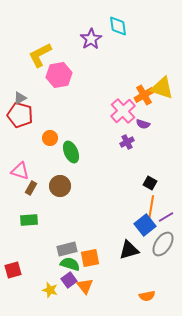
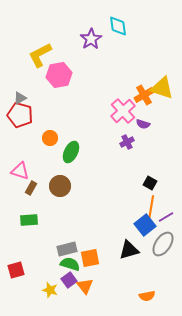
green ellipse: rotated 50 degrees clockwise
red square: moved 3 px right
